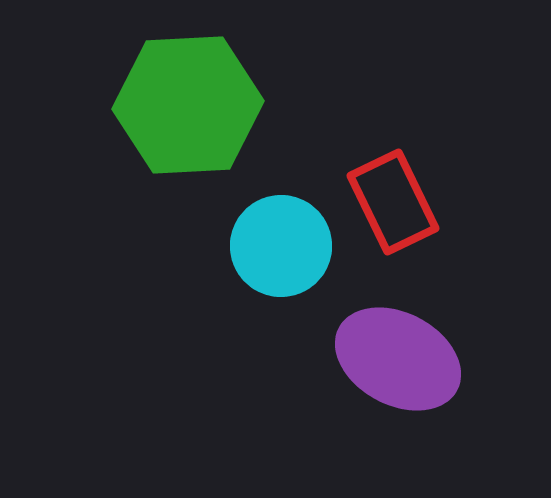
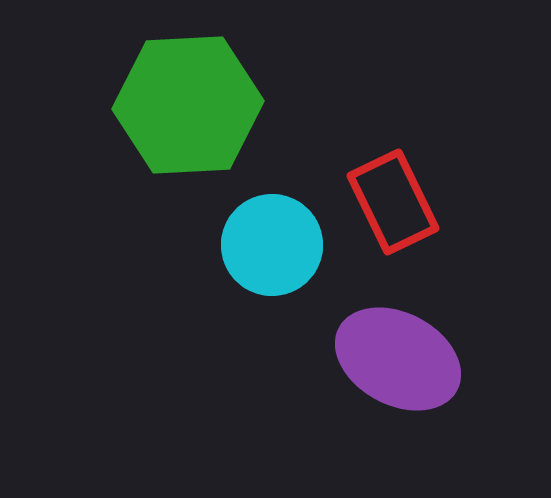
cyan circle: moved 9 px left, 1 px up
